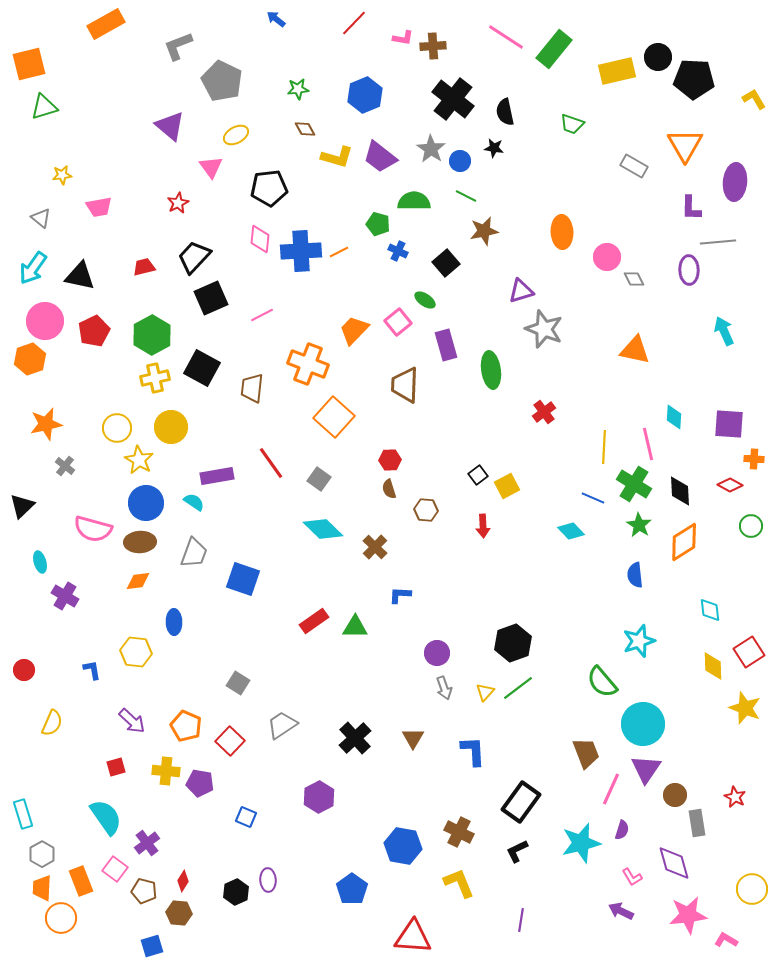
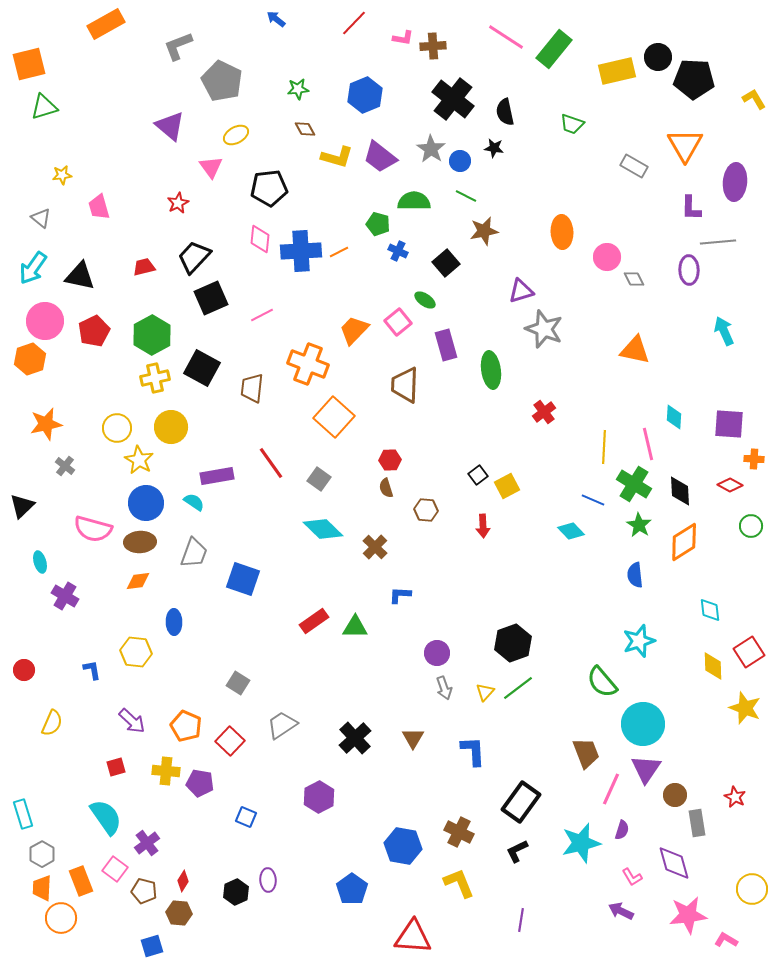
pink trapezoid at (99, 207): rotated 84 degrees clockwise
brown semicircle at (389, 489): moved 3 px left, 1 px up
blue line at (593, 498): moved 2 px down
